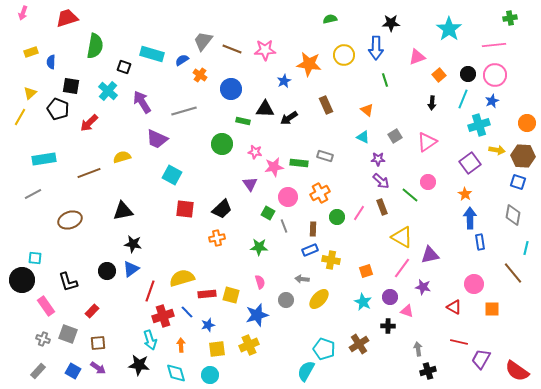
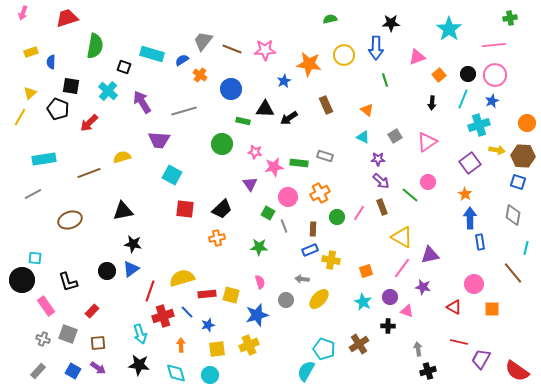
purple trapezoid at (157, 139): moved 2 px right, 1 px down; rotated 20 degrees counterclockwise
cyan arrow at (150, 340): moved 10 px left, 6 px up
